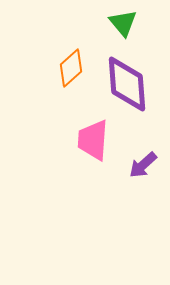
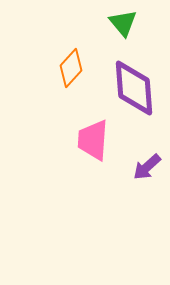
orange diamond: rotated 6 degrees counterclockwise
purple diamond: moved 7 px right, 4 px down
purple arrow: moved 4 px right, 2 px down
